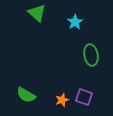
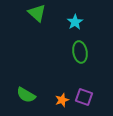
green ellipse: moved 11 px left, 3 px up
